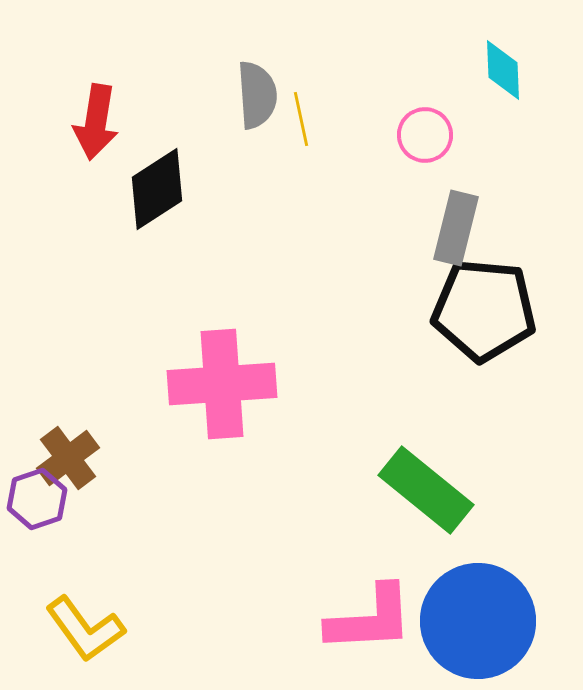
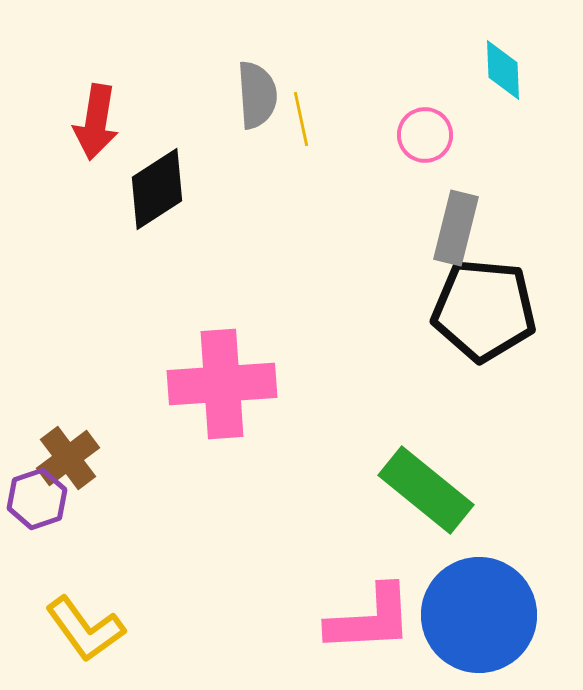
blue circle: moved 1 px right, 6 px up
